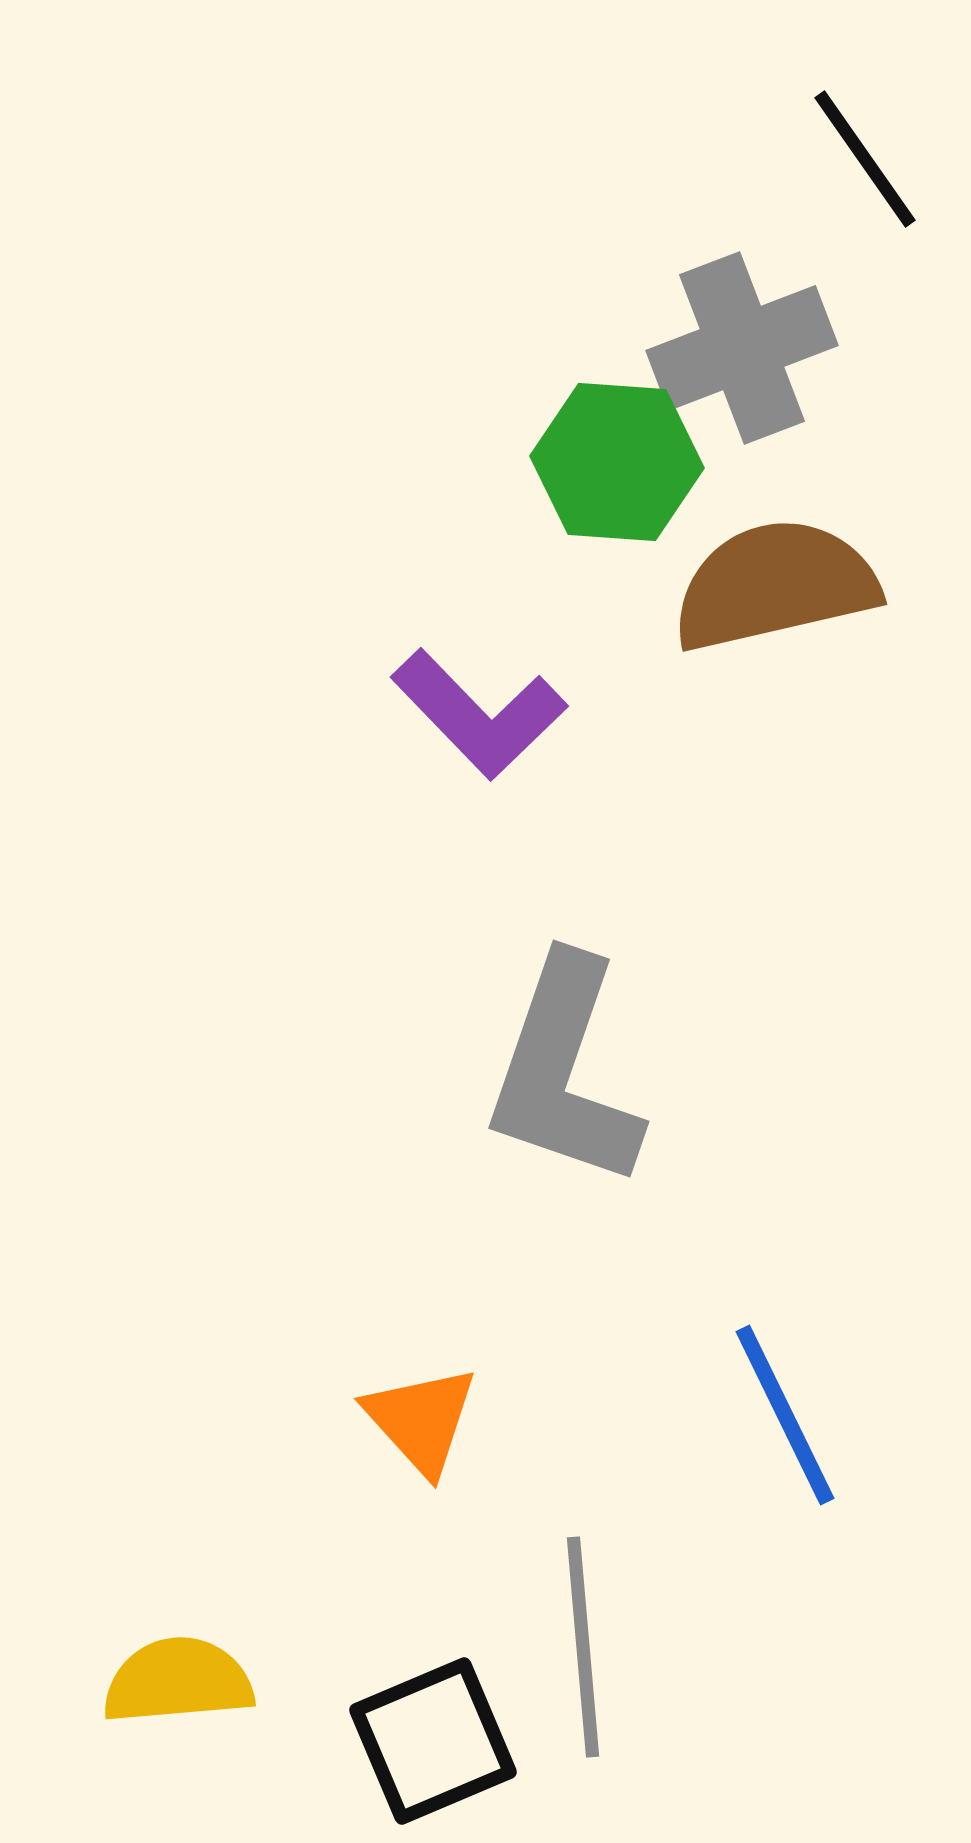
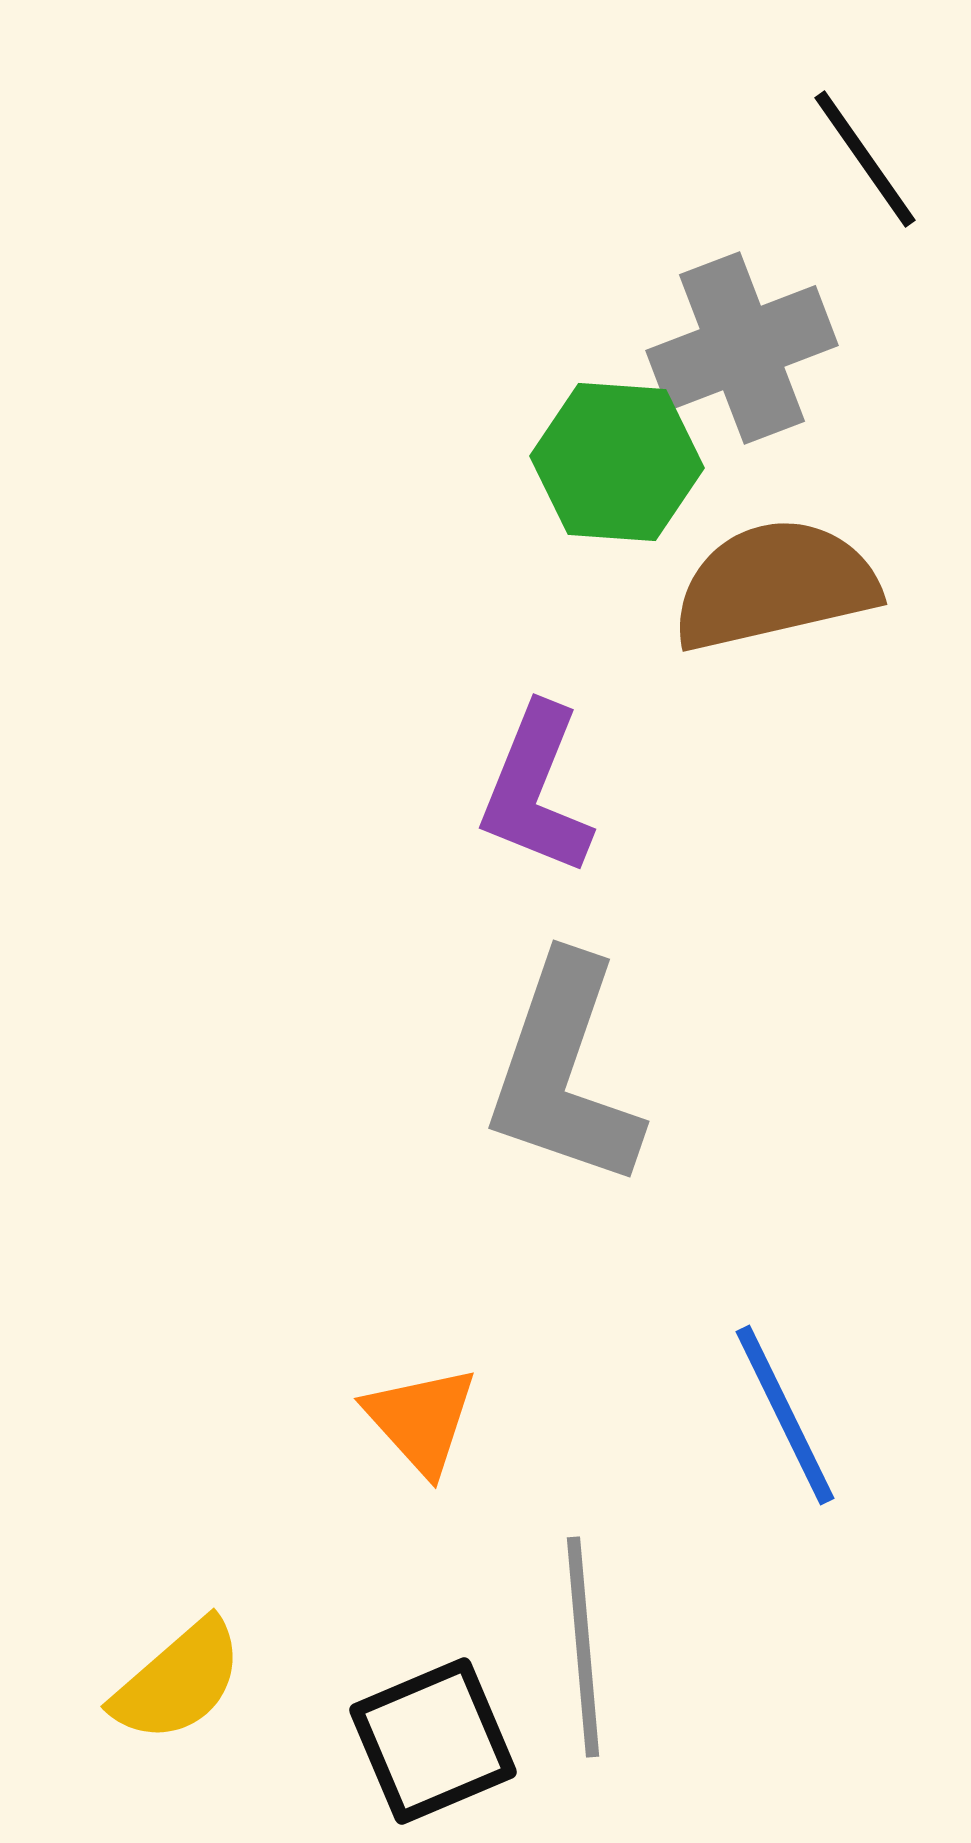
purple L-shape: moved 57 px right, 76 px down; rotated 66 degrees clockwise
yellow semicircle: rotated 144 degrees clockwise
